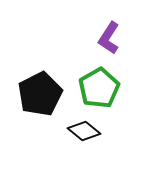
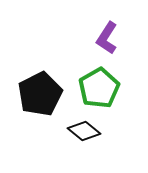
purple L-shape: moved 2 px left
